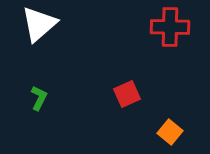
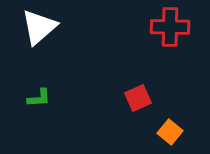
white triangle: moved 3 px down
red square: moved 11 px right, 4 px down
green L-shape: rotated 60 degrees clockwise
